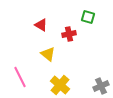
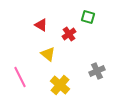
red cross: rotated 24 degrees counterclockwise
gray cross: moved 4 px left, 15 px up
